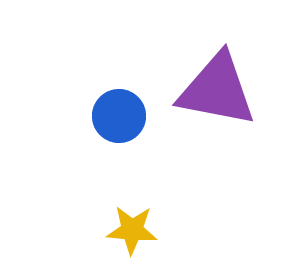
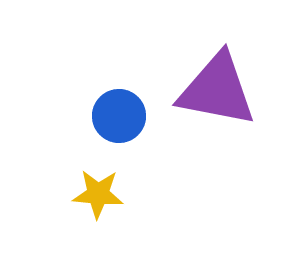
yellow star: moved 34 px left, 36 px up
